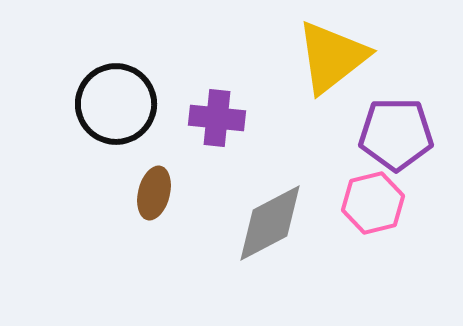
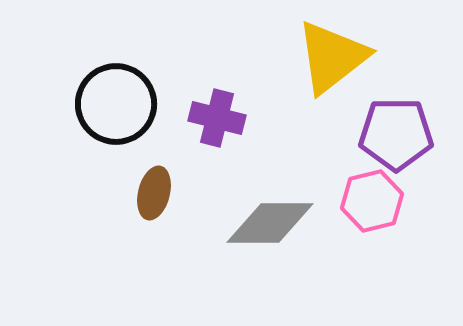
purple cross: rotated 8 degrees clockwise
pink hexagon: moved 1 px left, 2 px up
gray diamond: rotated 28 degrees clockwise
